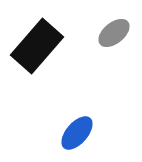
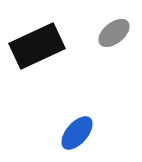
black rectangle: rotated 24 degrees clockwise
